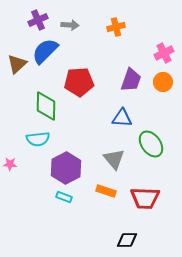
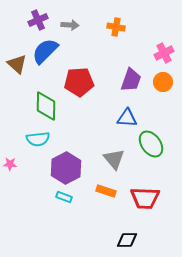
orange cross: rotated 24 degrees clockwise
brown triangle: rotated 35 degrees counterclockwise
blue triangle: moved 5 px right
